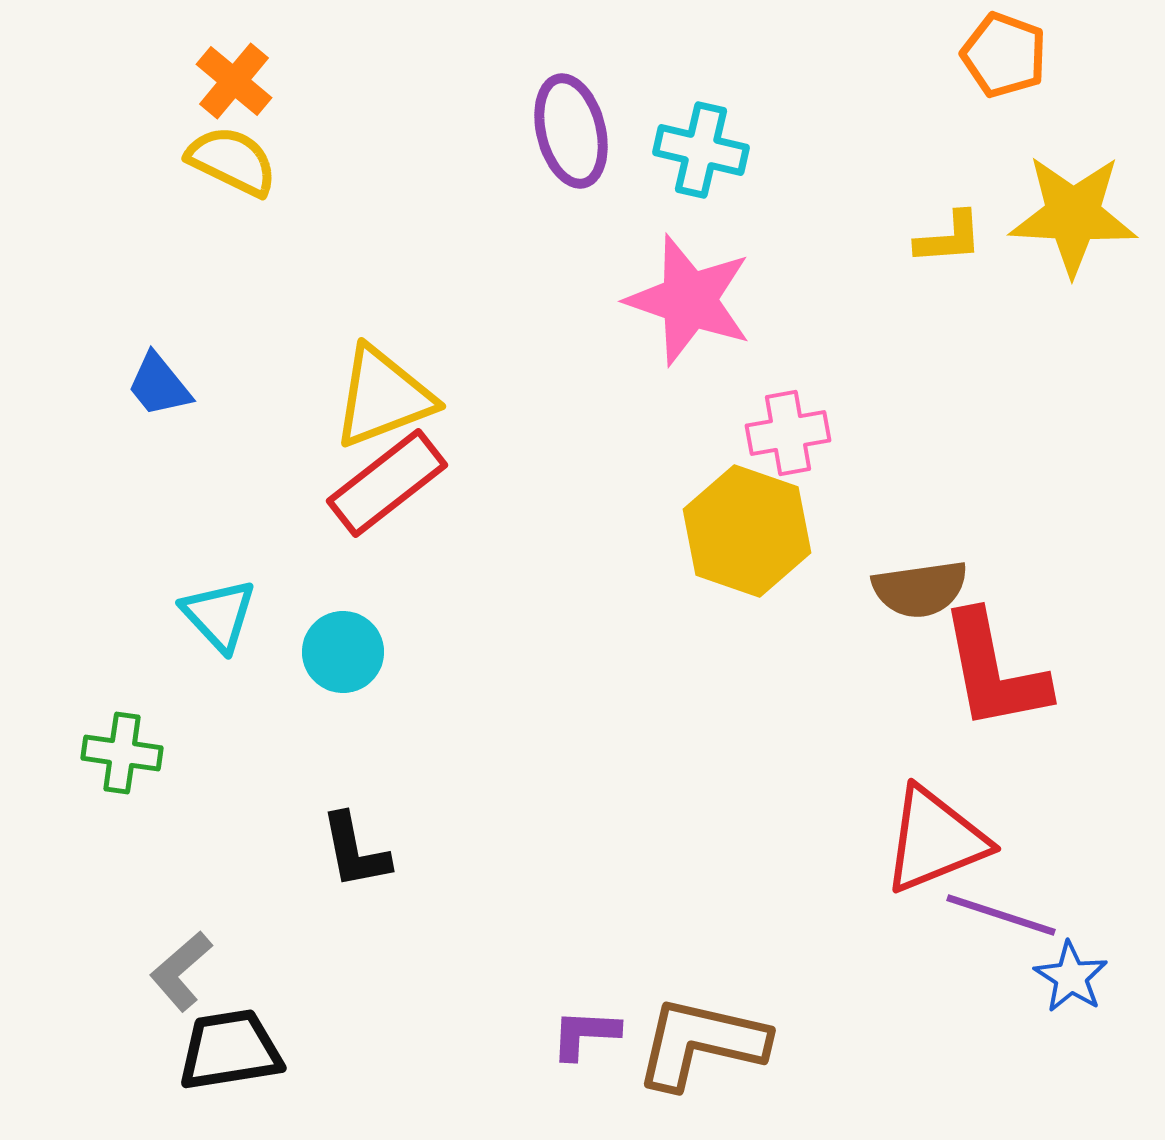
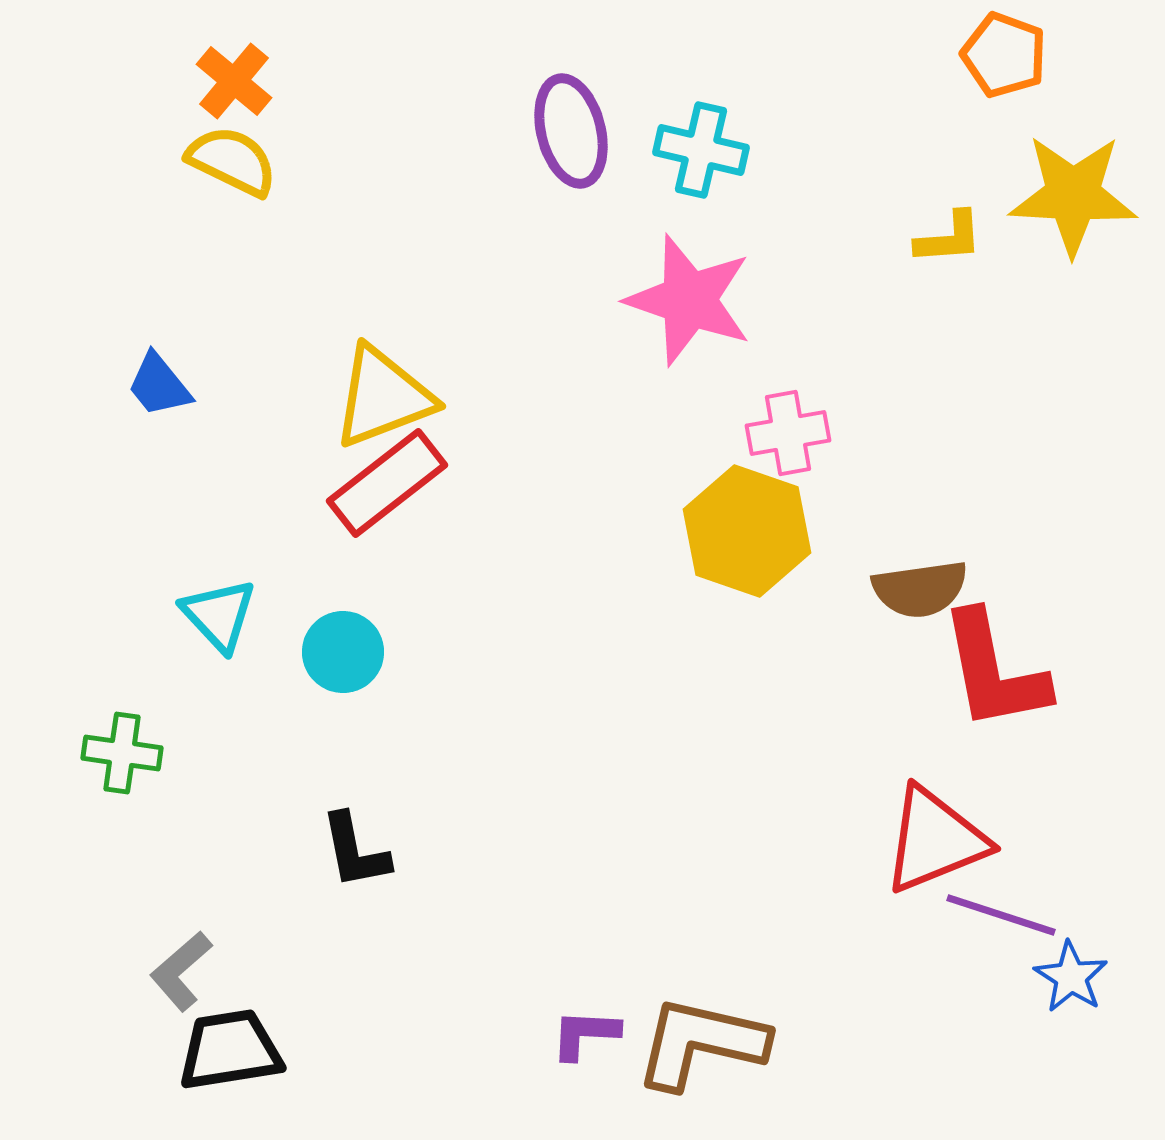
yellow star: moved 20 px up
